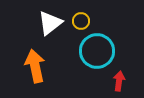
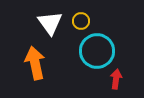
white triangle: rotated 28 degrees counterclockwise
orange arrow: moved 3 px up
red arrow: moved 3 px left, 2 px up
